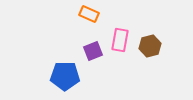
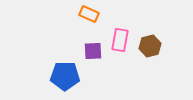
purple square: rotated 18 degrees clockwise
